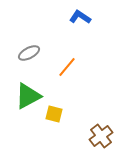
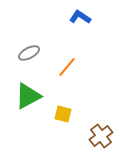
yellow square: moved 9 px right
